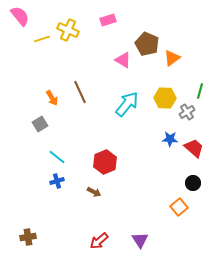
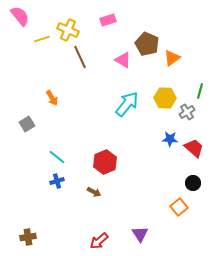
brown line: moved 35 px up
gray square: moved 13 px left
purple triangle: moved 6 px up
